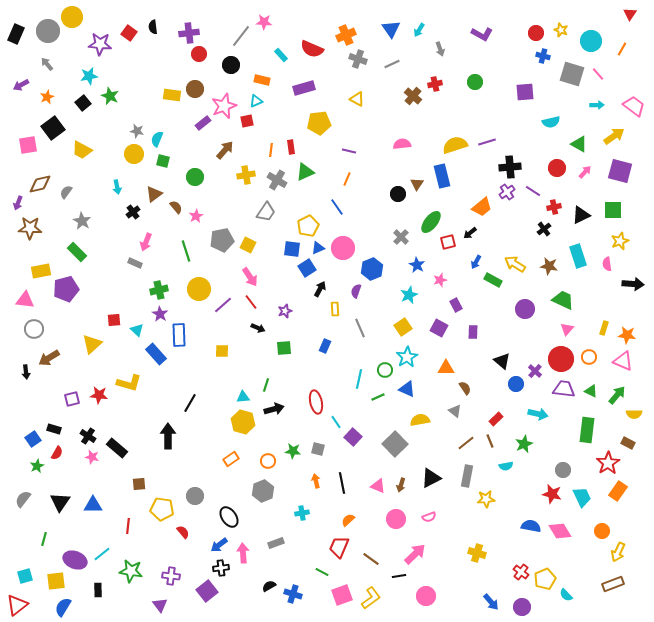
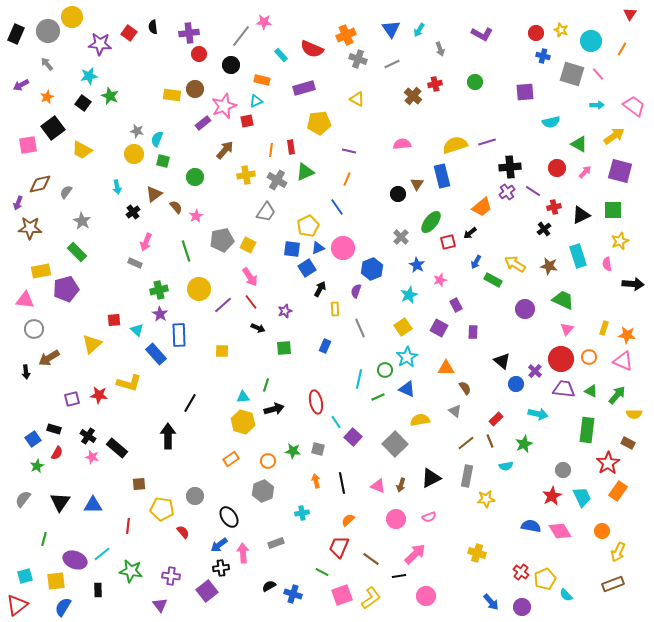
black square at (83, 103): rotated 14 degrees counterclockwise
red star at (552, 494): moved 2 px down; rotated 30 degrees clockwise
